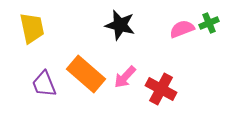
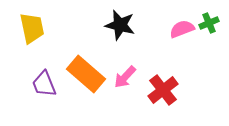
red cross: moved 2 px right, 1 px down; rotated 24 degrees clockwise
